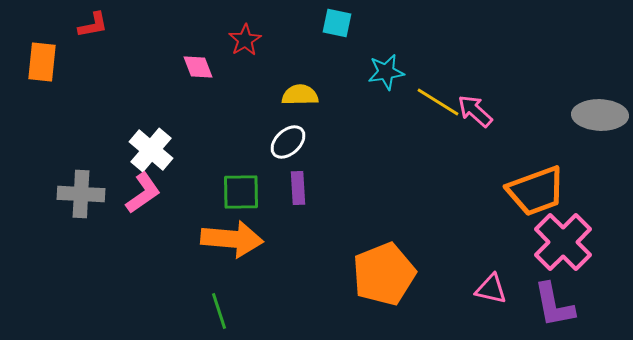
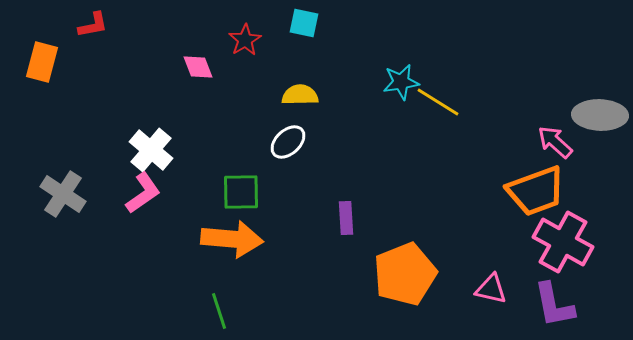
cyan square: moved 33 px left
orange rectangle: rotated 9 degrees clockwise
cyan star: moved 15 px right, 10 px down
pink arrow: moved 80 px right, 31 px down
purple rectangle: moved 48 px right, 30 px down
gray cross: moved 18 px left; rotated 30 degrees clockwise
pink cross: rotated 16 degrees counterclockwise
orange pentagon: moved 21 px right
